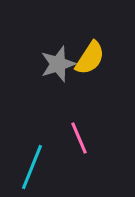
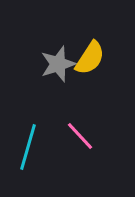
pink line: moved 1 px right, 2 px up; rotated 20 degrees counterclockwise
cyan line: moved 4 px left, 20 px up; rotated 6 degrees counterclockwise
